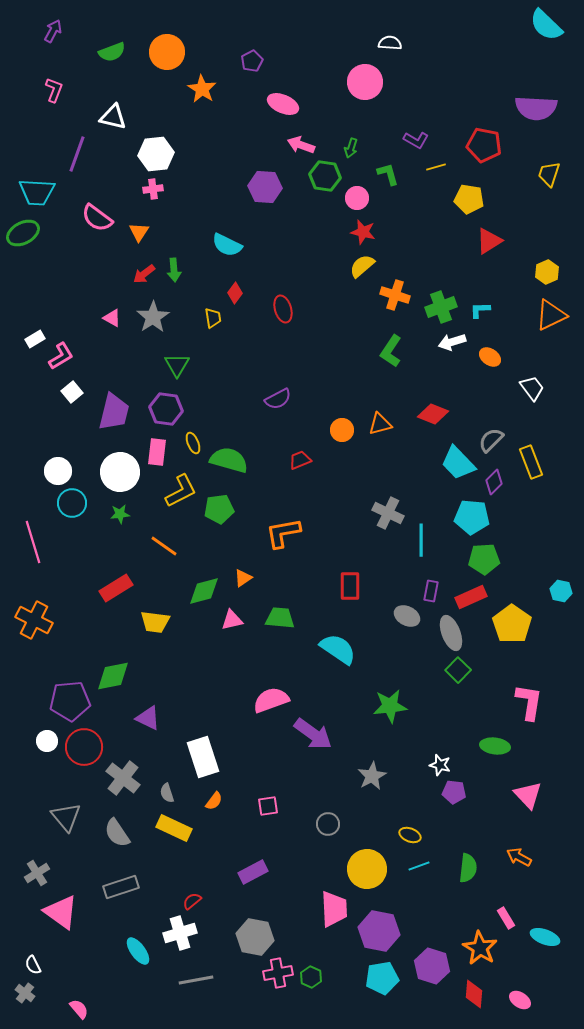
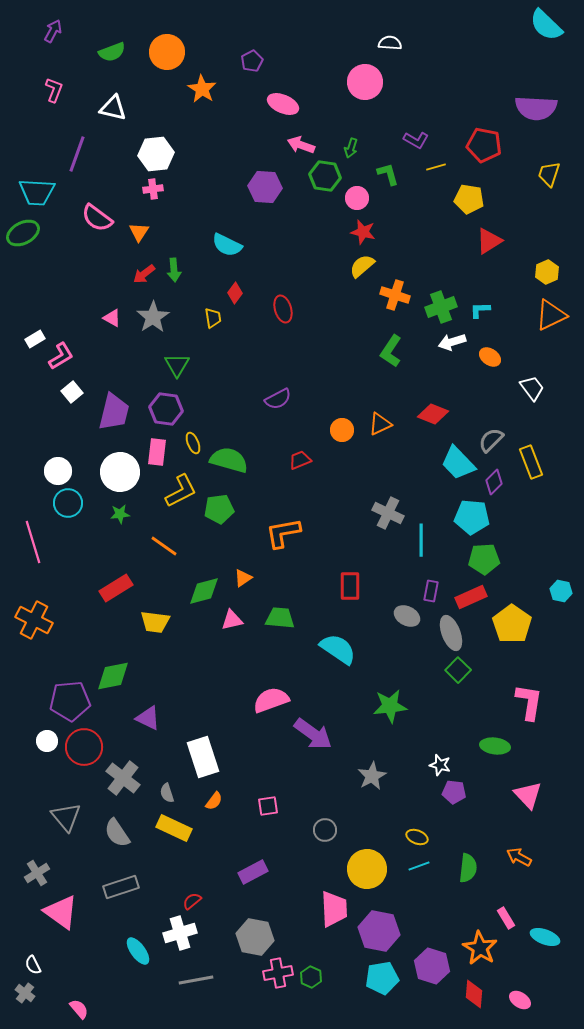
white triangle at (113, 117): moved 9 px up
orange triangle at (380, 424): rotated 10 degrees counterclockwise
cyan circle at (72, 503): moved 4 px left
gray circle at (328, 824): moved 3 px left, 6 px down
yellow ellipse at (410, 835): moved 7 px right, 2 px down
